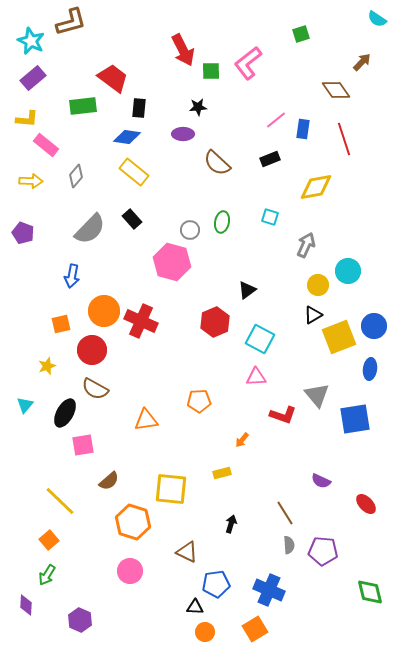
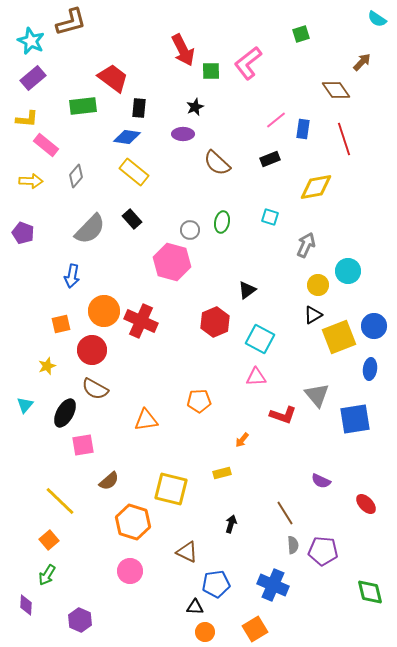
black star at (198, 107): moved 3 px left; rotated 18 degrees counterclockwise
yellow square at (171, 489): rotated 8 degrees clockwise
gray semicircle at (289, 545): moved 4 px right
blue cross at (269, 590): moved 4 px right, 5 px up
